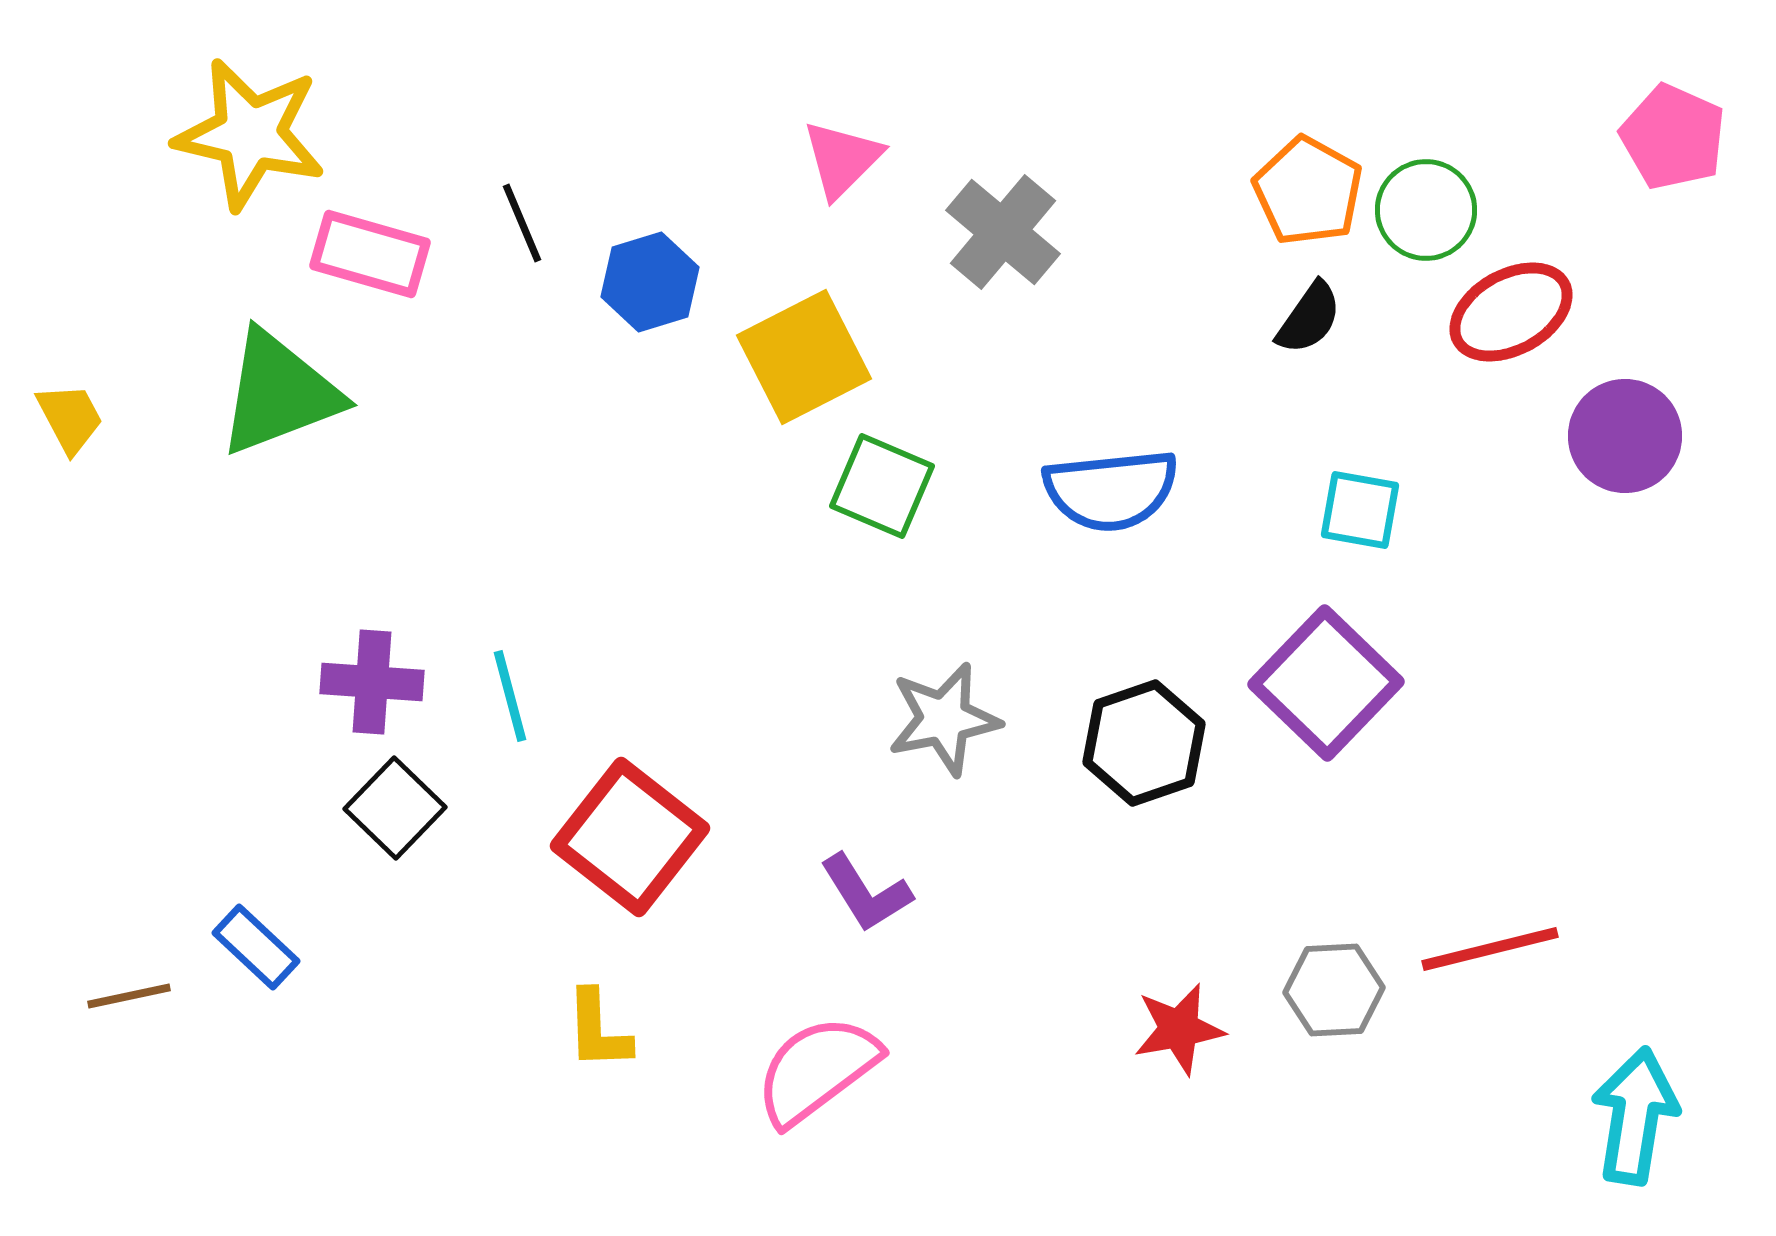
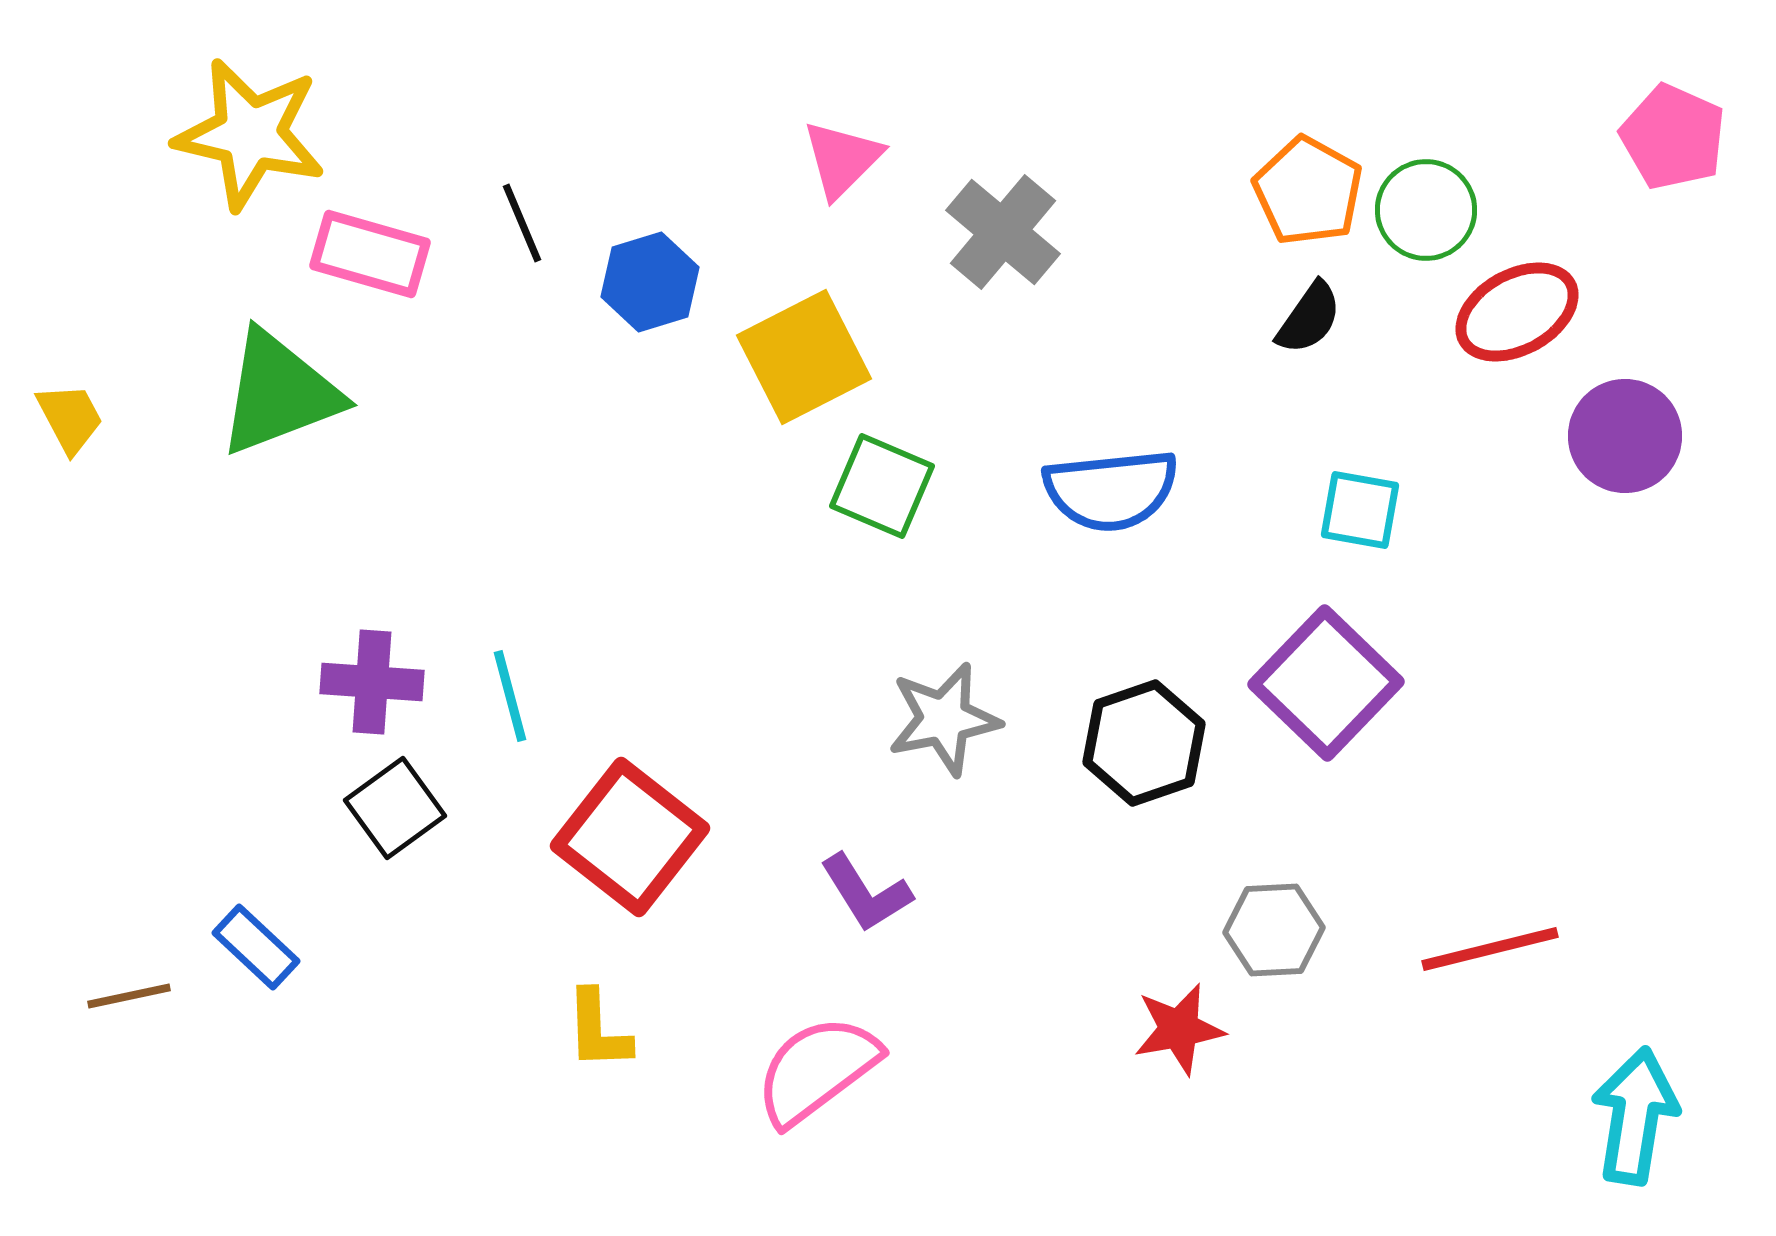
red ellipse: moved 6 px right
black square: rotated 10 degrees clockwise
gray hexagon: moved 60 px left, 60 px up
